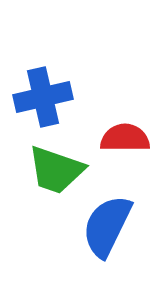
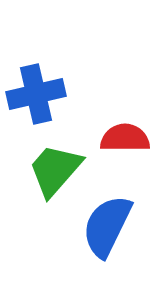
blue cross: moved 7 px left, 3 px up
green trapezoid: moved 1 px left; rotated 112 degrees clockwise
